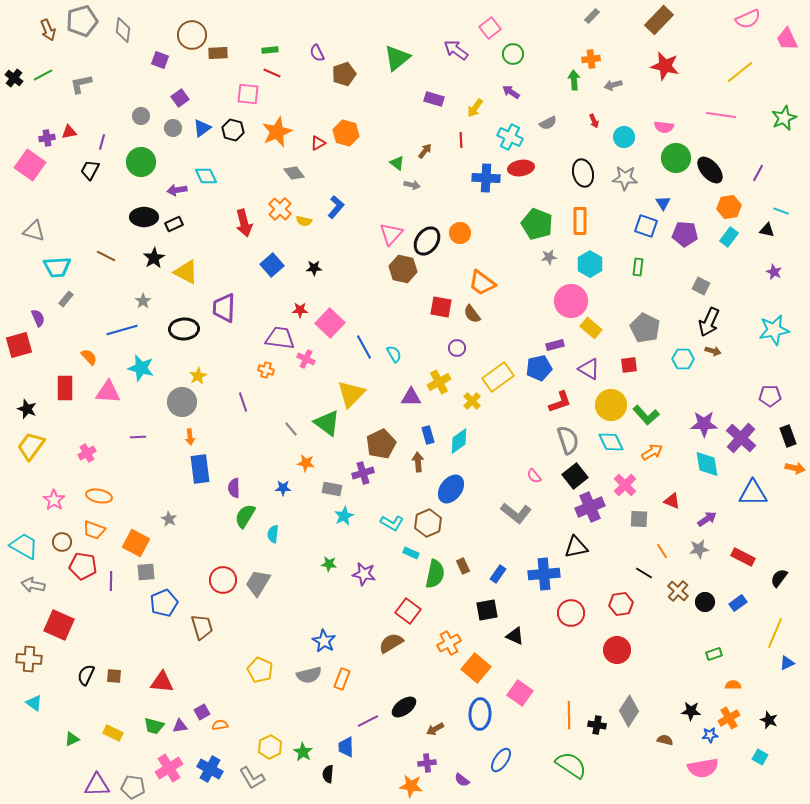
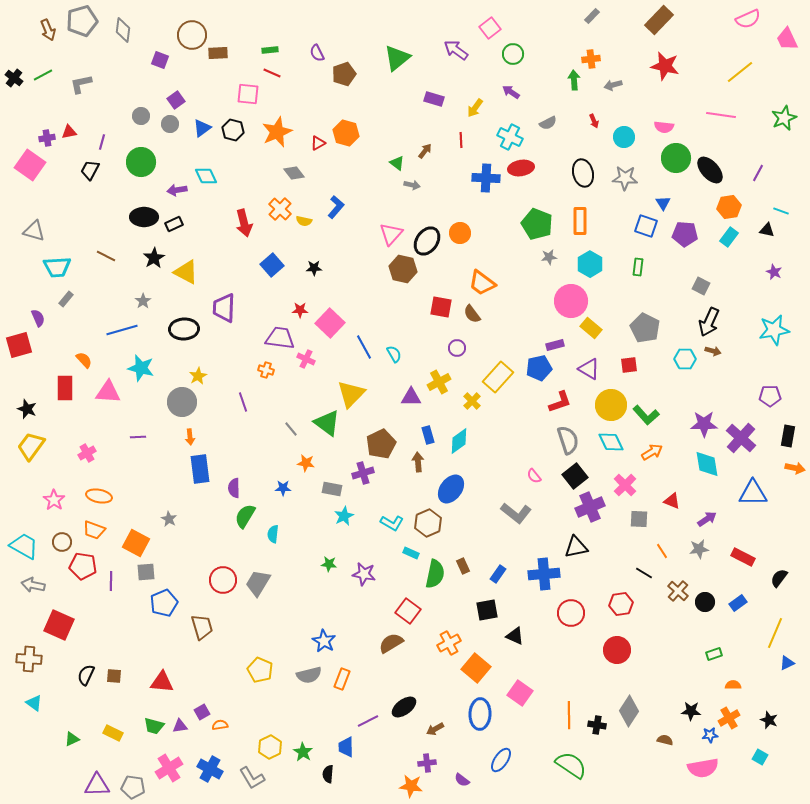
purple square at (180, 98): moved 4 px left, 2 px down
gray circle at (173, 128): moved 3 px left, 4 px up
orange semicircle at (89, 357): moved 5 px left, 3 px down
cyan hexagon at (683, 359): moved 2 px right
yellow rectangle at (498, 377): rotated 12 degrees counterclockwise
black rectangle at (788, 436): rotated 30 degrees clockwise
